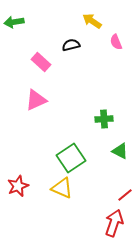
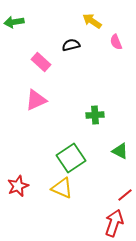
green cross: moved 9 px left, 4 px up
